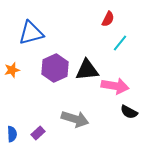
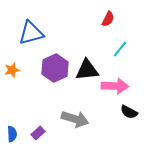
cyan line: moved 6 px down
pink arrow: rotated 8 degrees counterclockwise
